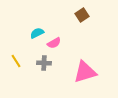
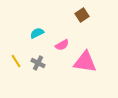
pink semicircle: moved 8 px right, 2 px down
gray cross: moved 6 px left; rotated 24 degrees clockwise
pink triangle: moved 10 px up; rotated 25 degrees clockwise
